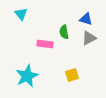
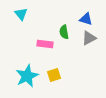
yellow square: moved 18 px left
